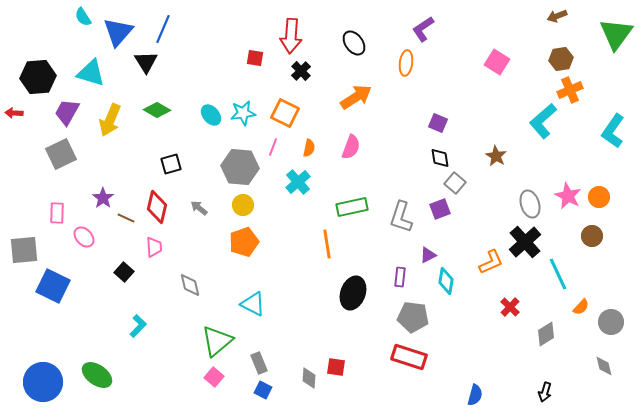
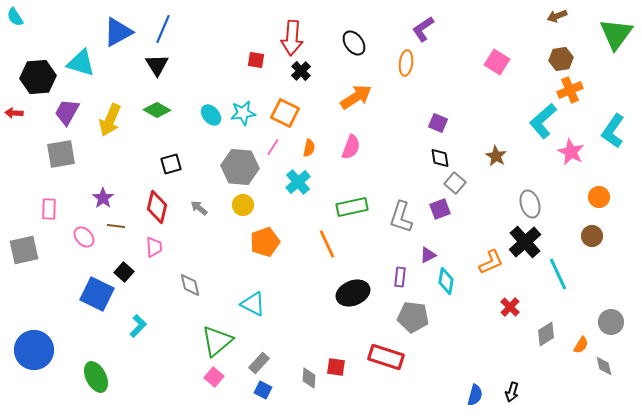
cyan semicircle at (83, 17): moved 68 px left
blue triangle at (118, 32): rotated 20 degrees clockwise
red arrow at (291, 36): moved 1 px right, 2 px down
red square at (255, 58): moved 1 px right, 2 px down
black triangle at (146, 62): moved 11 px right, 3 px down
cyan triangle at (91, 73): moved 10 px left, 10 px up
pink line at (273, 147): rotated 12 degrees clockwise
gray square at (61, 154): rotated 16 degrees clockwise
pink star at (568, 196): moved 3 px right, 44 px up
pink rectangle at (57, 213): moved 8 px left, 4 px up
brown line at (126, 218): moved 10 px left, 8 px down; rotated 18 degrees counterclockwise
orange pentagon at (244, 242): moved 21 px right
orange line at (327, 244): rotated 16 degrees counterclockwise
gray square at (24, 250): rotated 8 degrees counterclockwise
blue square at (53, 286): moved 44 px right, 8 px down
black ellipse at (353, 293): rotated 48 degrees clockwise
orange semicircle at (581, 307): moved 38 px down; rotated 12 degrees counterclockwise
red rectangle at (409, 357): moved 23 px left
gray rectangle at (259, 363): rotated 65 degrees clockwise
green ellipse at (97, 375): moved 1 px left, 2 px down; rotated 28 degrees clockwise
blue circle at (43, 382): moved 9 px left, 32 px up
black arrow at (545, 392): moved 33 px left
